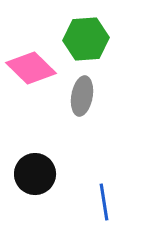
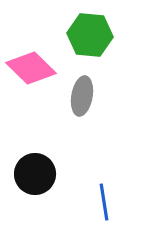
green hexagon: moved 4 px right, 4 px up; rotated 9 degrees clockwise
